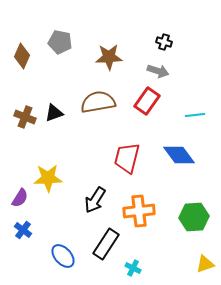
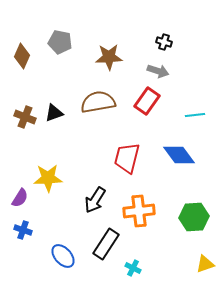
blue cross: rotated 18 degrees counterclockwise
